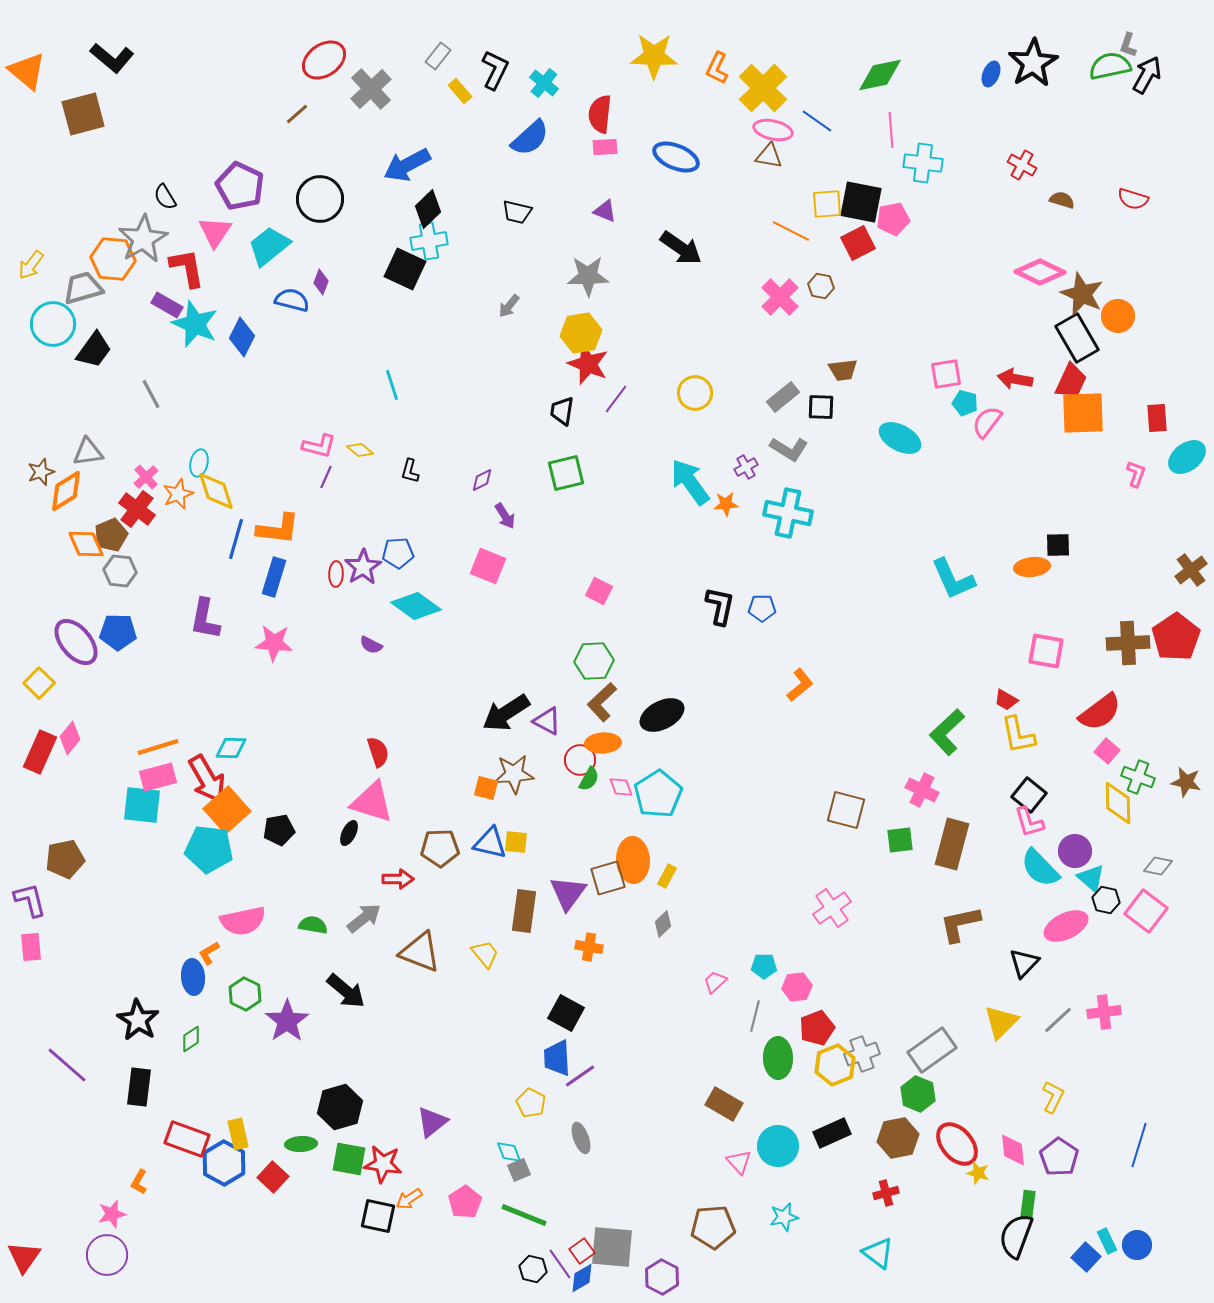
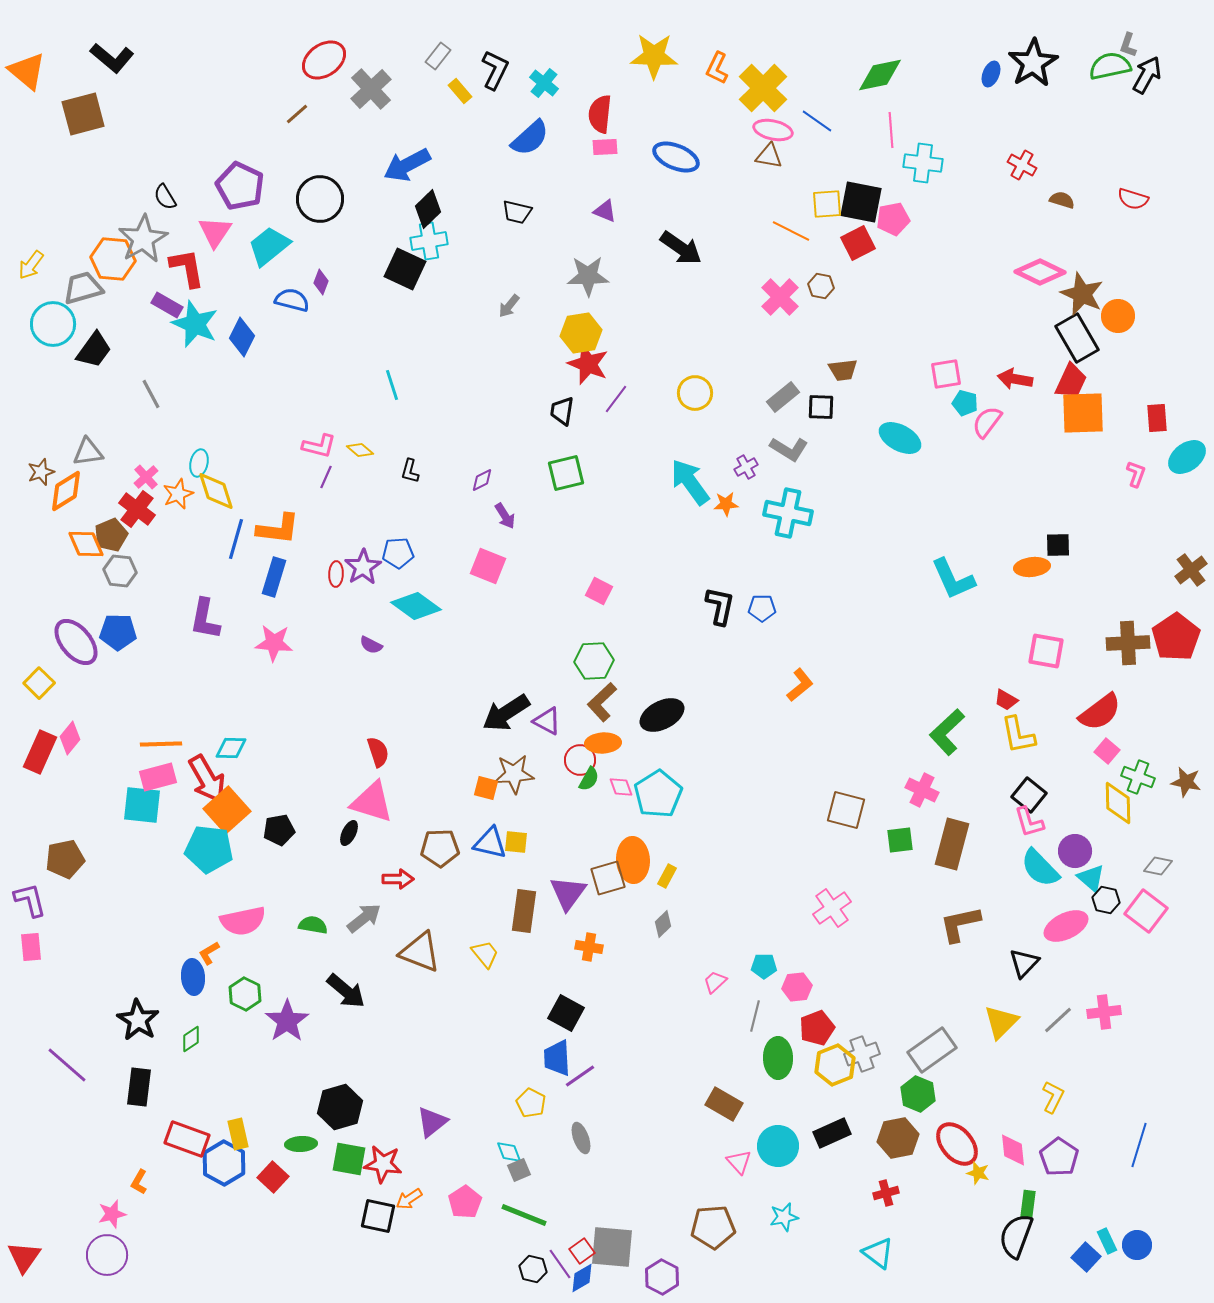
orange line at (158, 747): moved 3 px right, 3 px up; rotated 15 degrees clockwise
